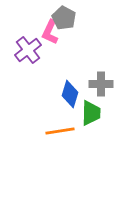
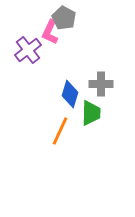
orange line: rotated 56 degrees counterclockwise
